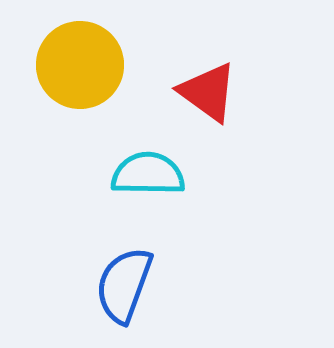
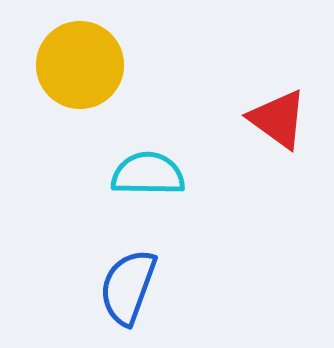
red triangle: moved 70 px right, 27 px down
blue semicircle: moved 4 px right, 2 px down
